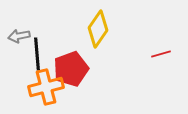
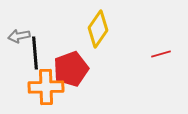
black line: moved 2 px left, 1 px up
orange cross: rotated 12 degrees clockwise
